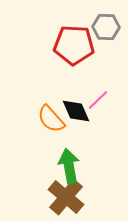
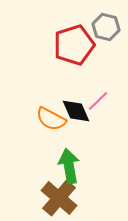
gray hexagon: rotated 12 degrees clockwise
red pentagon: rotated 21 degrees counterclockwise
pink line: moved 1 px down
orange semicircle: rotated 20 degrees counterclockwise
brown cross: moved 7 px left, 1 px down
